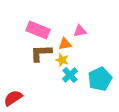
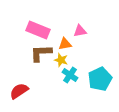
yellow star: moved 1 px left
cyan cross: rotated 14 degrees counterclockwise
red semicircle: moved 6 px right, 7 px up
